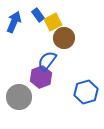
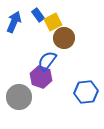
purple hexagon: rotated 20 degrees counterclockwise
blue hexagon: rotated 10 degrees clockwise
